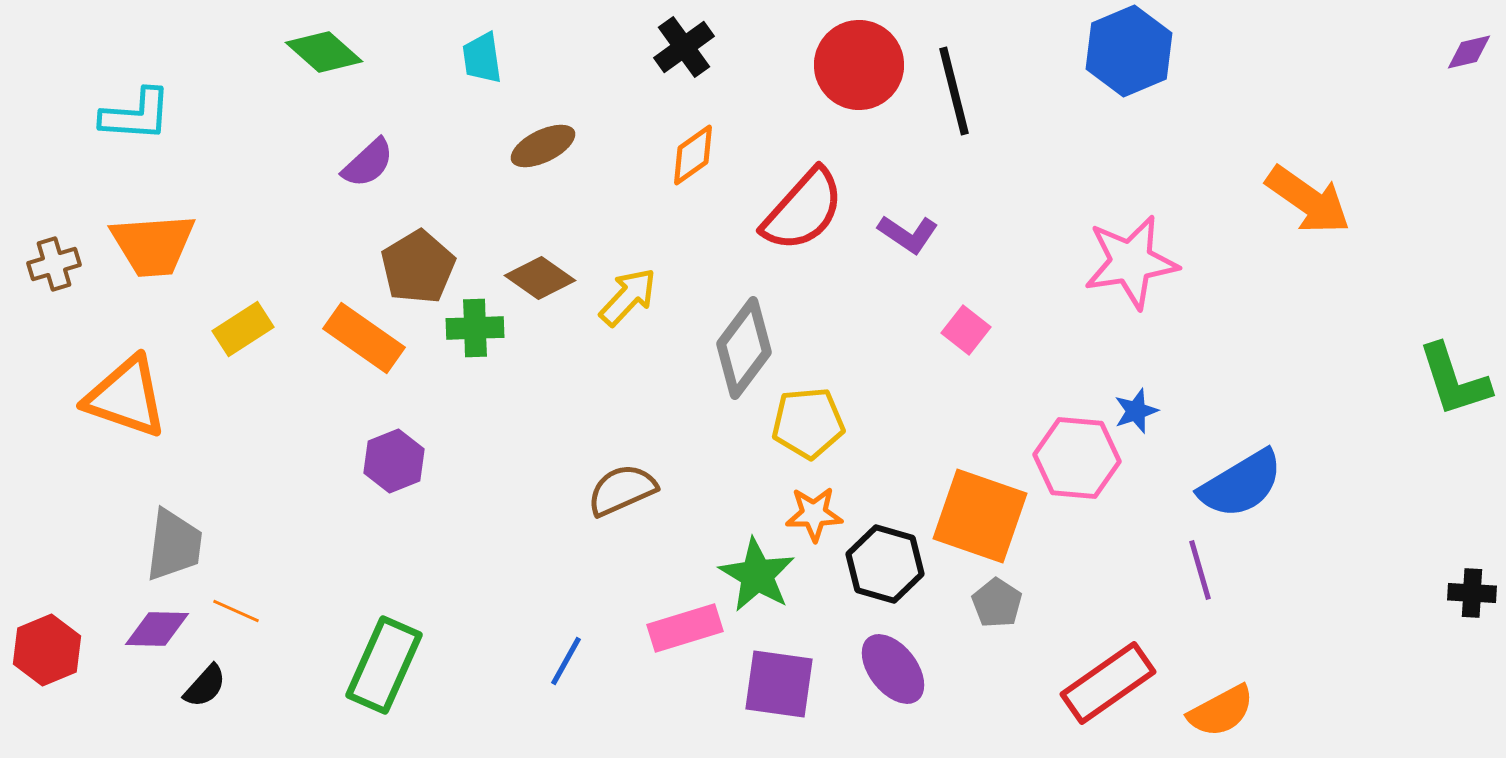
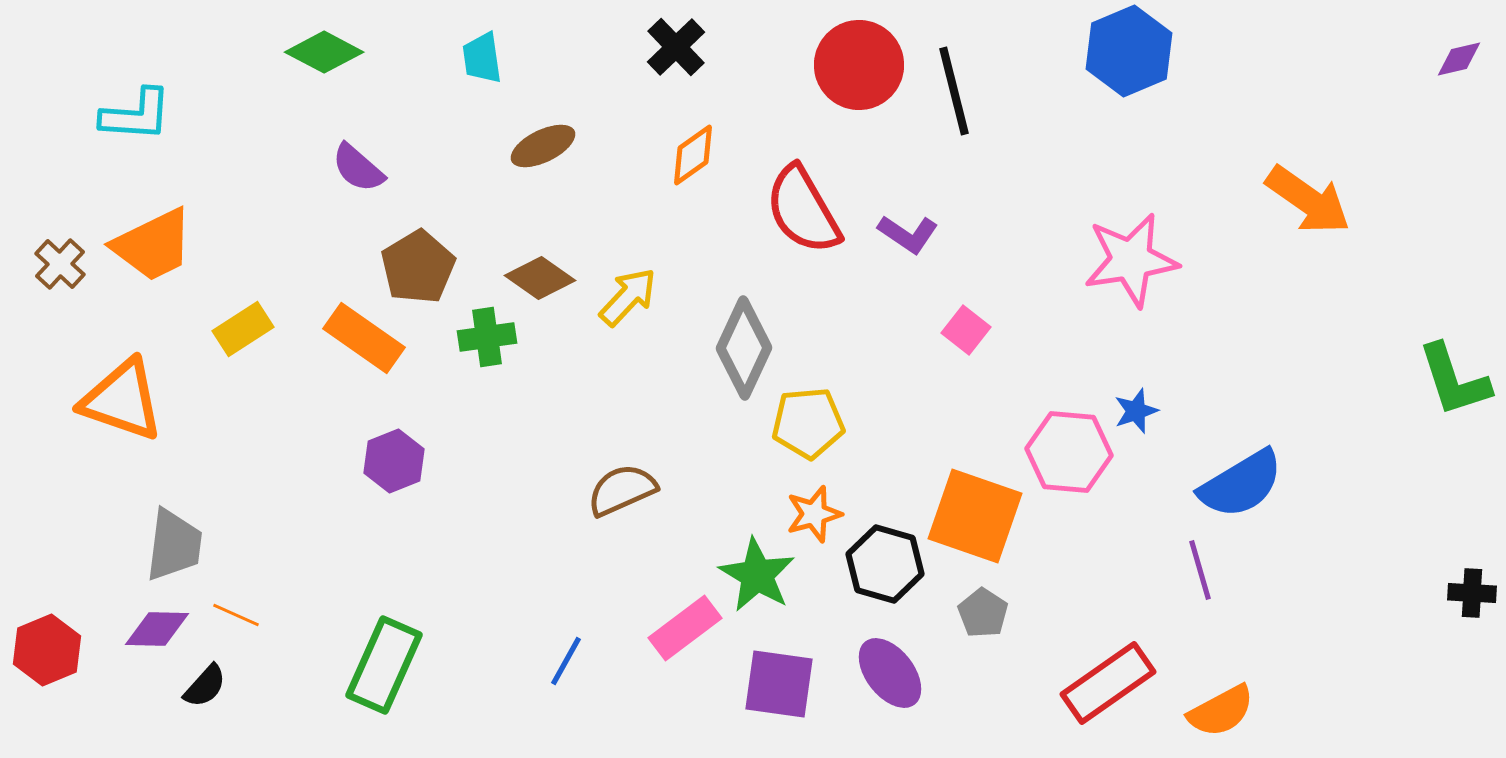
black cross at (684, 47): moved 8 px left; rotated 8 degrees counterclockwise
green diamond at (324, 52): rotated 14 degrees counterclockwise
purple diamond at (1469, 52): moved 10 px left, 7 px down
purple semicircle at (368, 163): moved 10 px left, 5 px down; rotated 84 degrees clockwise
red semicircle at (803, 210): rotated 108 degrees clockwise
orange trapezoid at (153, 245): rotated 22 degrees counterclockwise
pink star at (1131, 262): moved 2 px up
brown cross at (54, 264): moved 6 px right; rotated 30 degrees counterclockwise
green cross at (475, 328): moved 12 px right, 9 px down; rotated 6 degrees counterclockwise
gray diamond at (744, 348): rotated 12 degrees counterclockwise
orange triangle at (126, 397): moved 4 px left, 3 px down
pink hexagon at (1077, 458): moved 8 px left, 6 px up
orange star at (814, 514): rotated 14 degrees counterclockwise
orange square at (980, 516): moved 5 px left
gray pentagon at (997, 603): moved 14 px left, 10 px down
orange line at (236, 611): moved 4 px down
pink rectangle at (685, 628): rotated 20 degrees counterclockwise
purple ellipse at (893, 669): moved 3 px left, 4 px down
